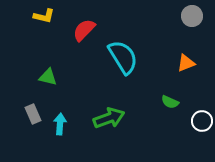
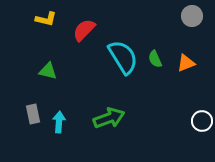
yellow L-shape: moved 2 px right, 3 px down
green triangle: moved 6 px up
green semicircle: moved 15 px left, 43 px up; rotated 42 degrees clockwise
gray rectangle: rotated 12 degrees clockwise
cyan arrow: moved 1 px left, 2 px up
